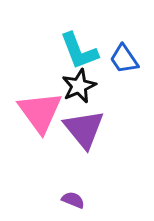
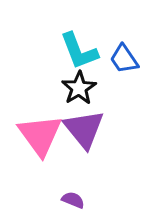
black star: moved 2 px down; rotated 8 degrees counterclockwise
pink triangle: moved 23 px down
